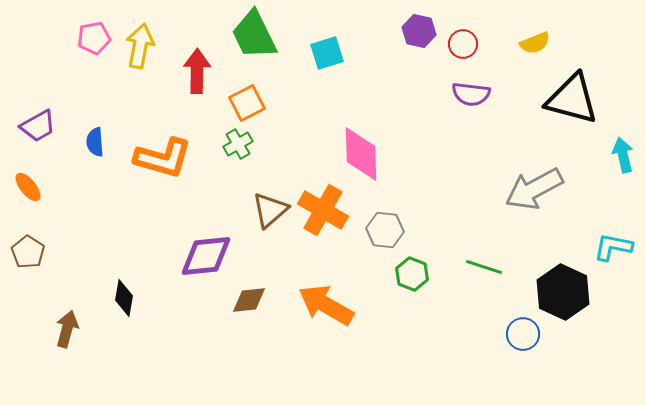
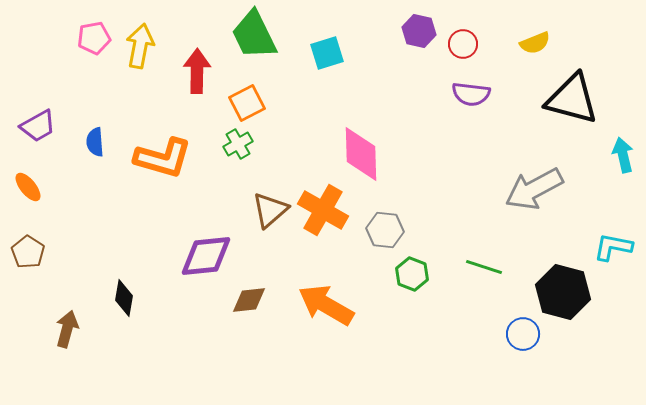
black hexagon: rotated 10 degrees counterclockwise
